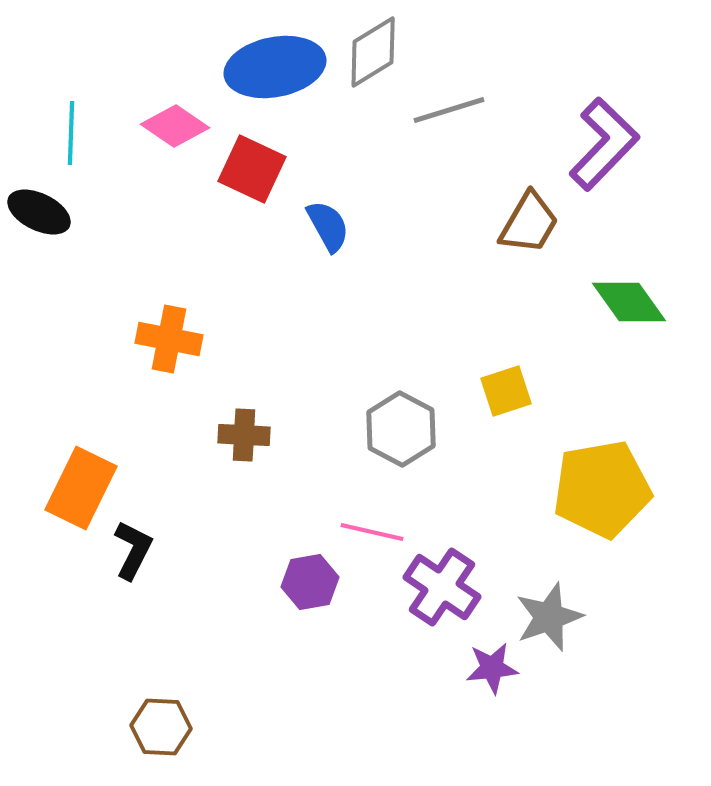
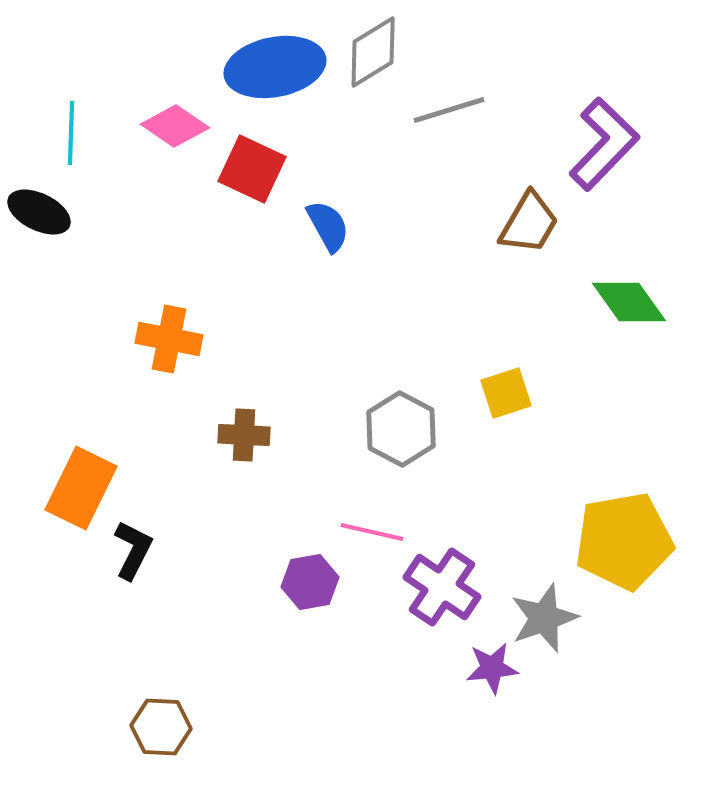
yellow square: moved 2 px down
yellow pentagon: moved 22 px right, 52 px down
gray star: moved 5 px left, 1 px down
